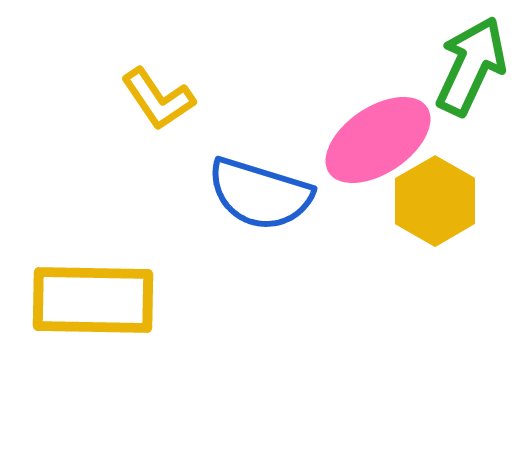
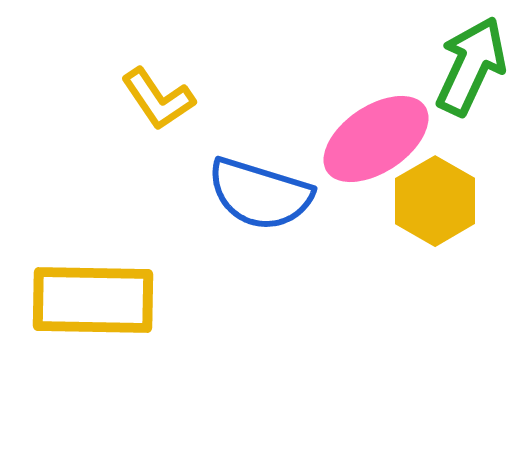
pink ellipse: moved 2 px left, 1 px up
